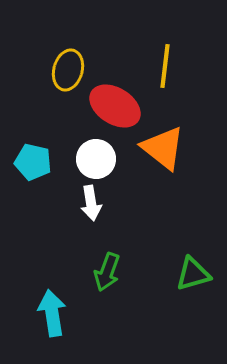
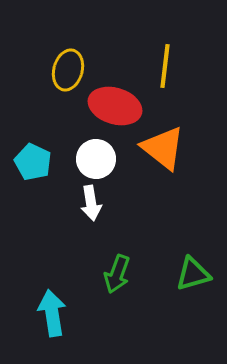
red ellipse: rotated 15 degrees counterclockwise
cyan pentagon: rotated 12 degrees clockwise
green arrow: moved 10 px right, 2 px down
